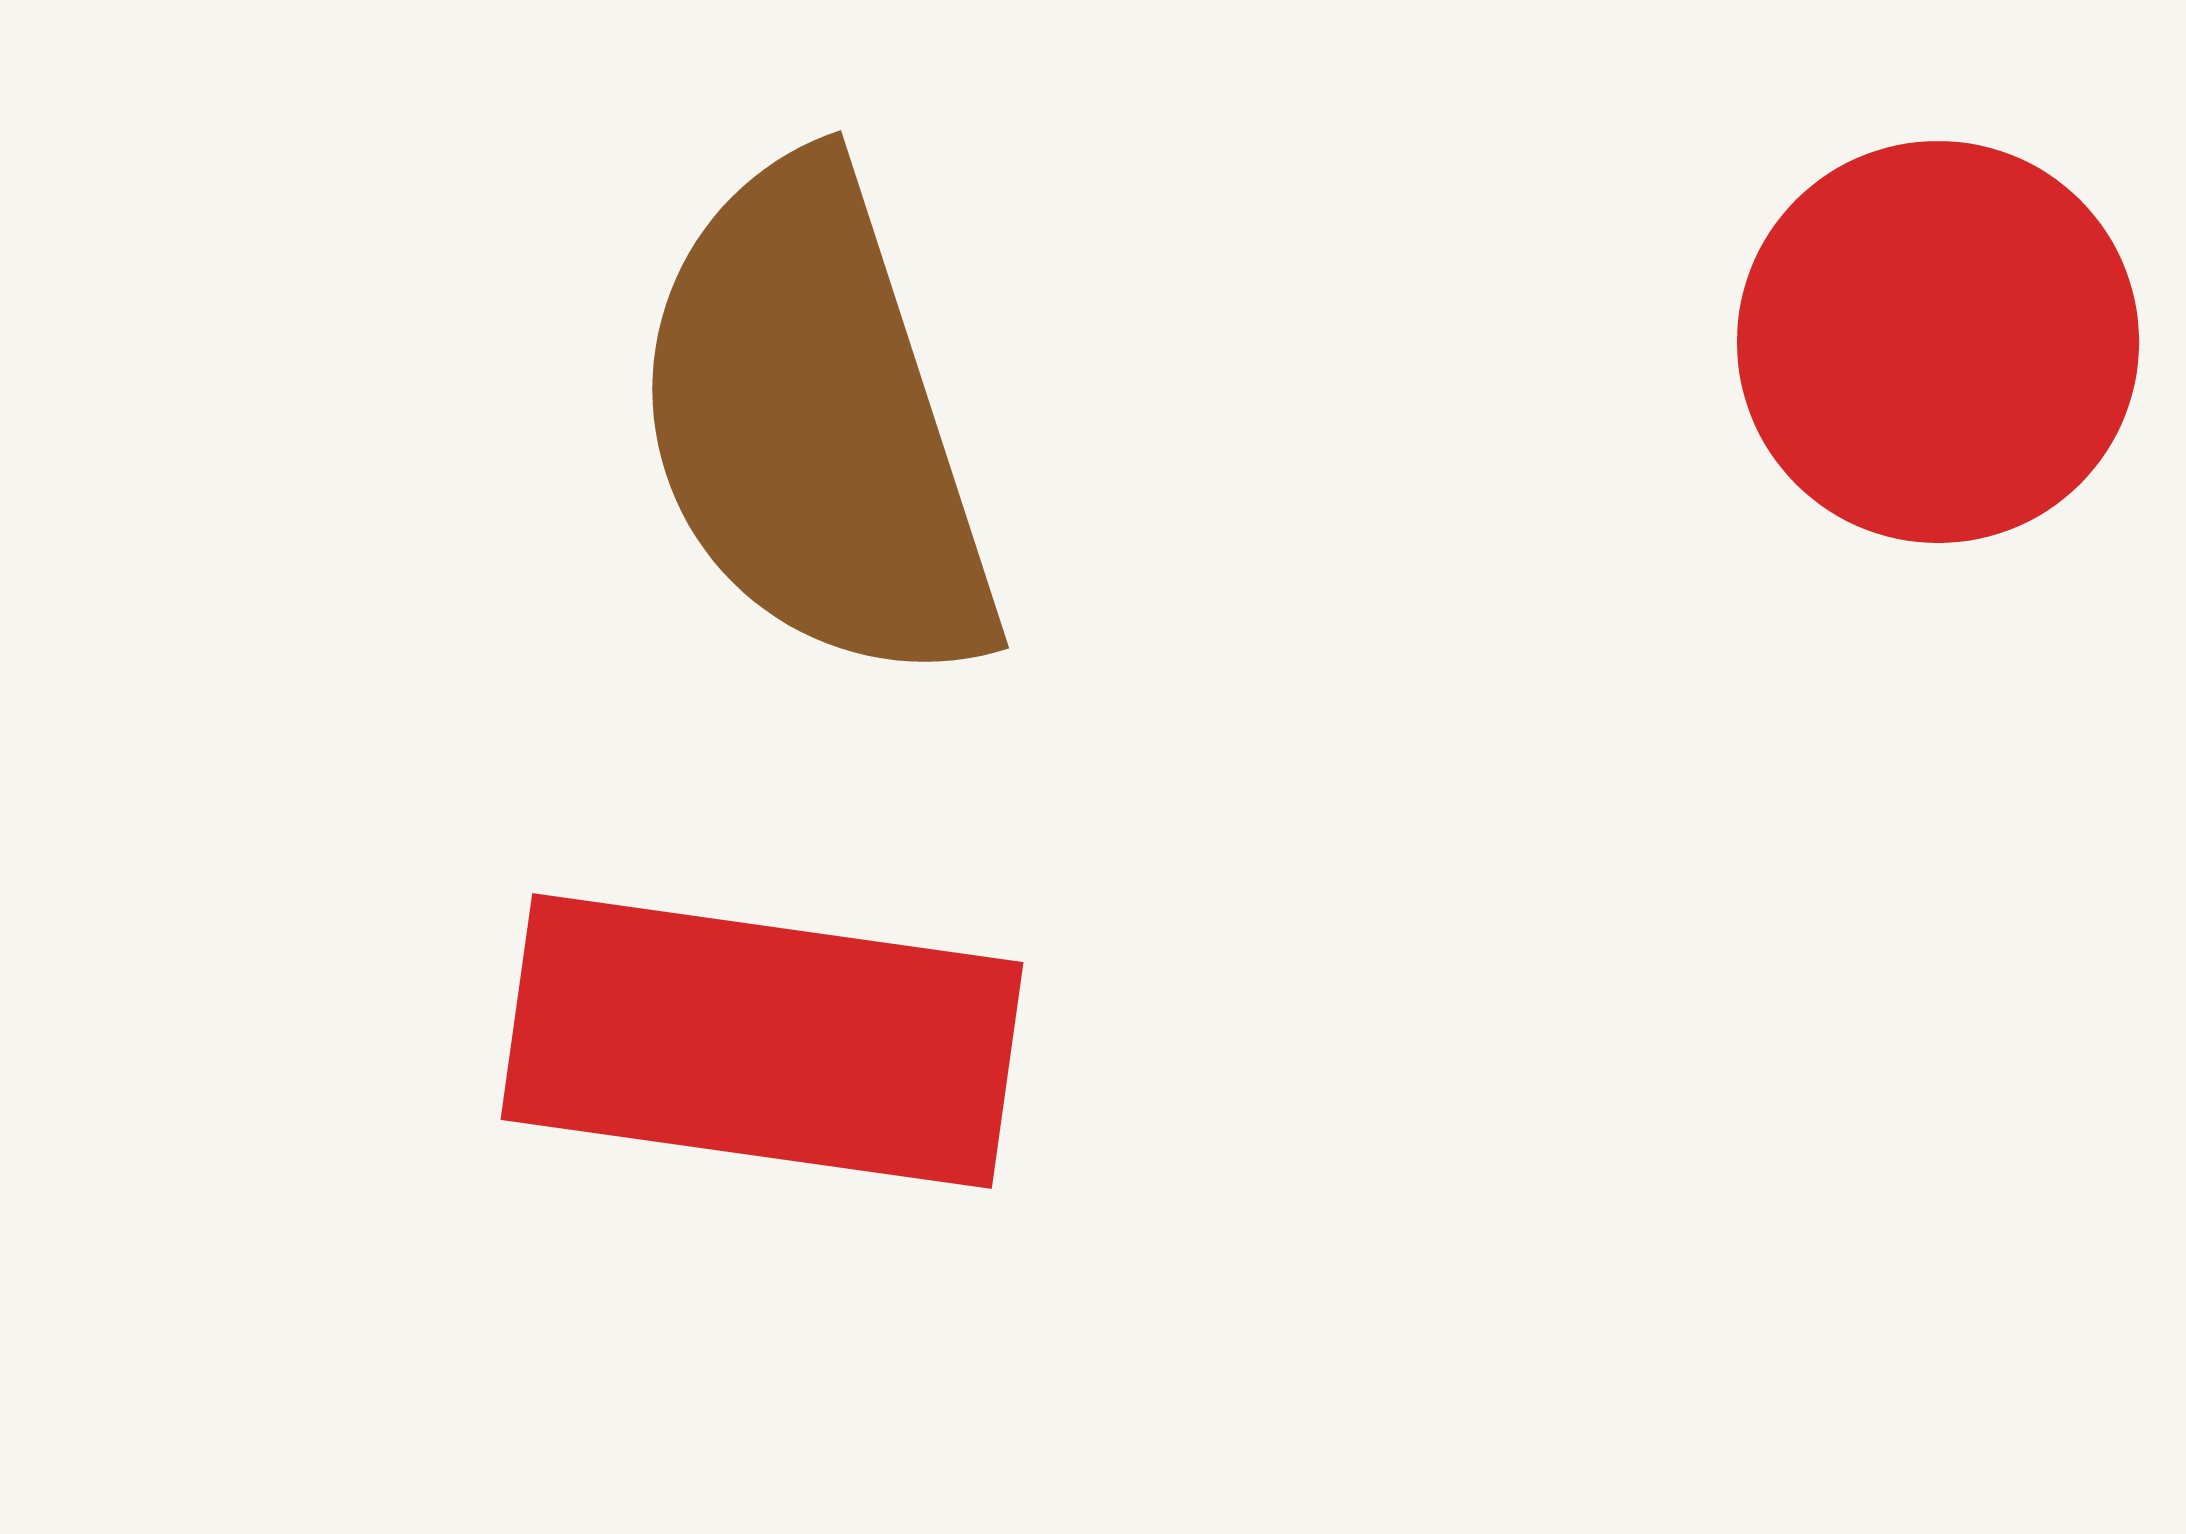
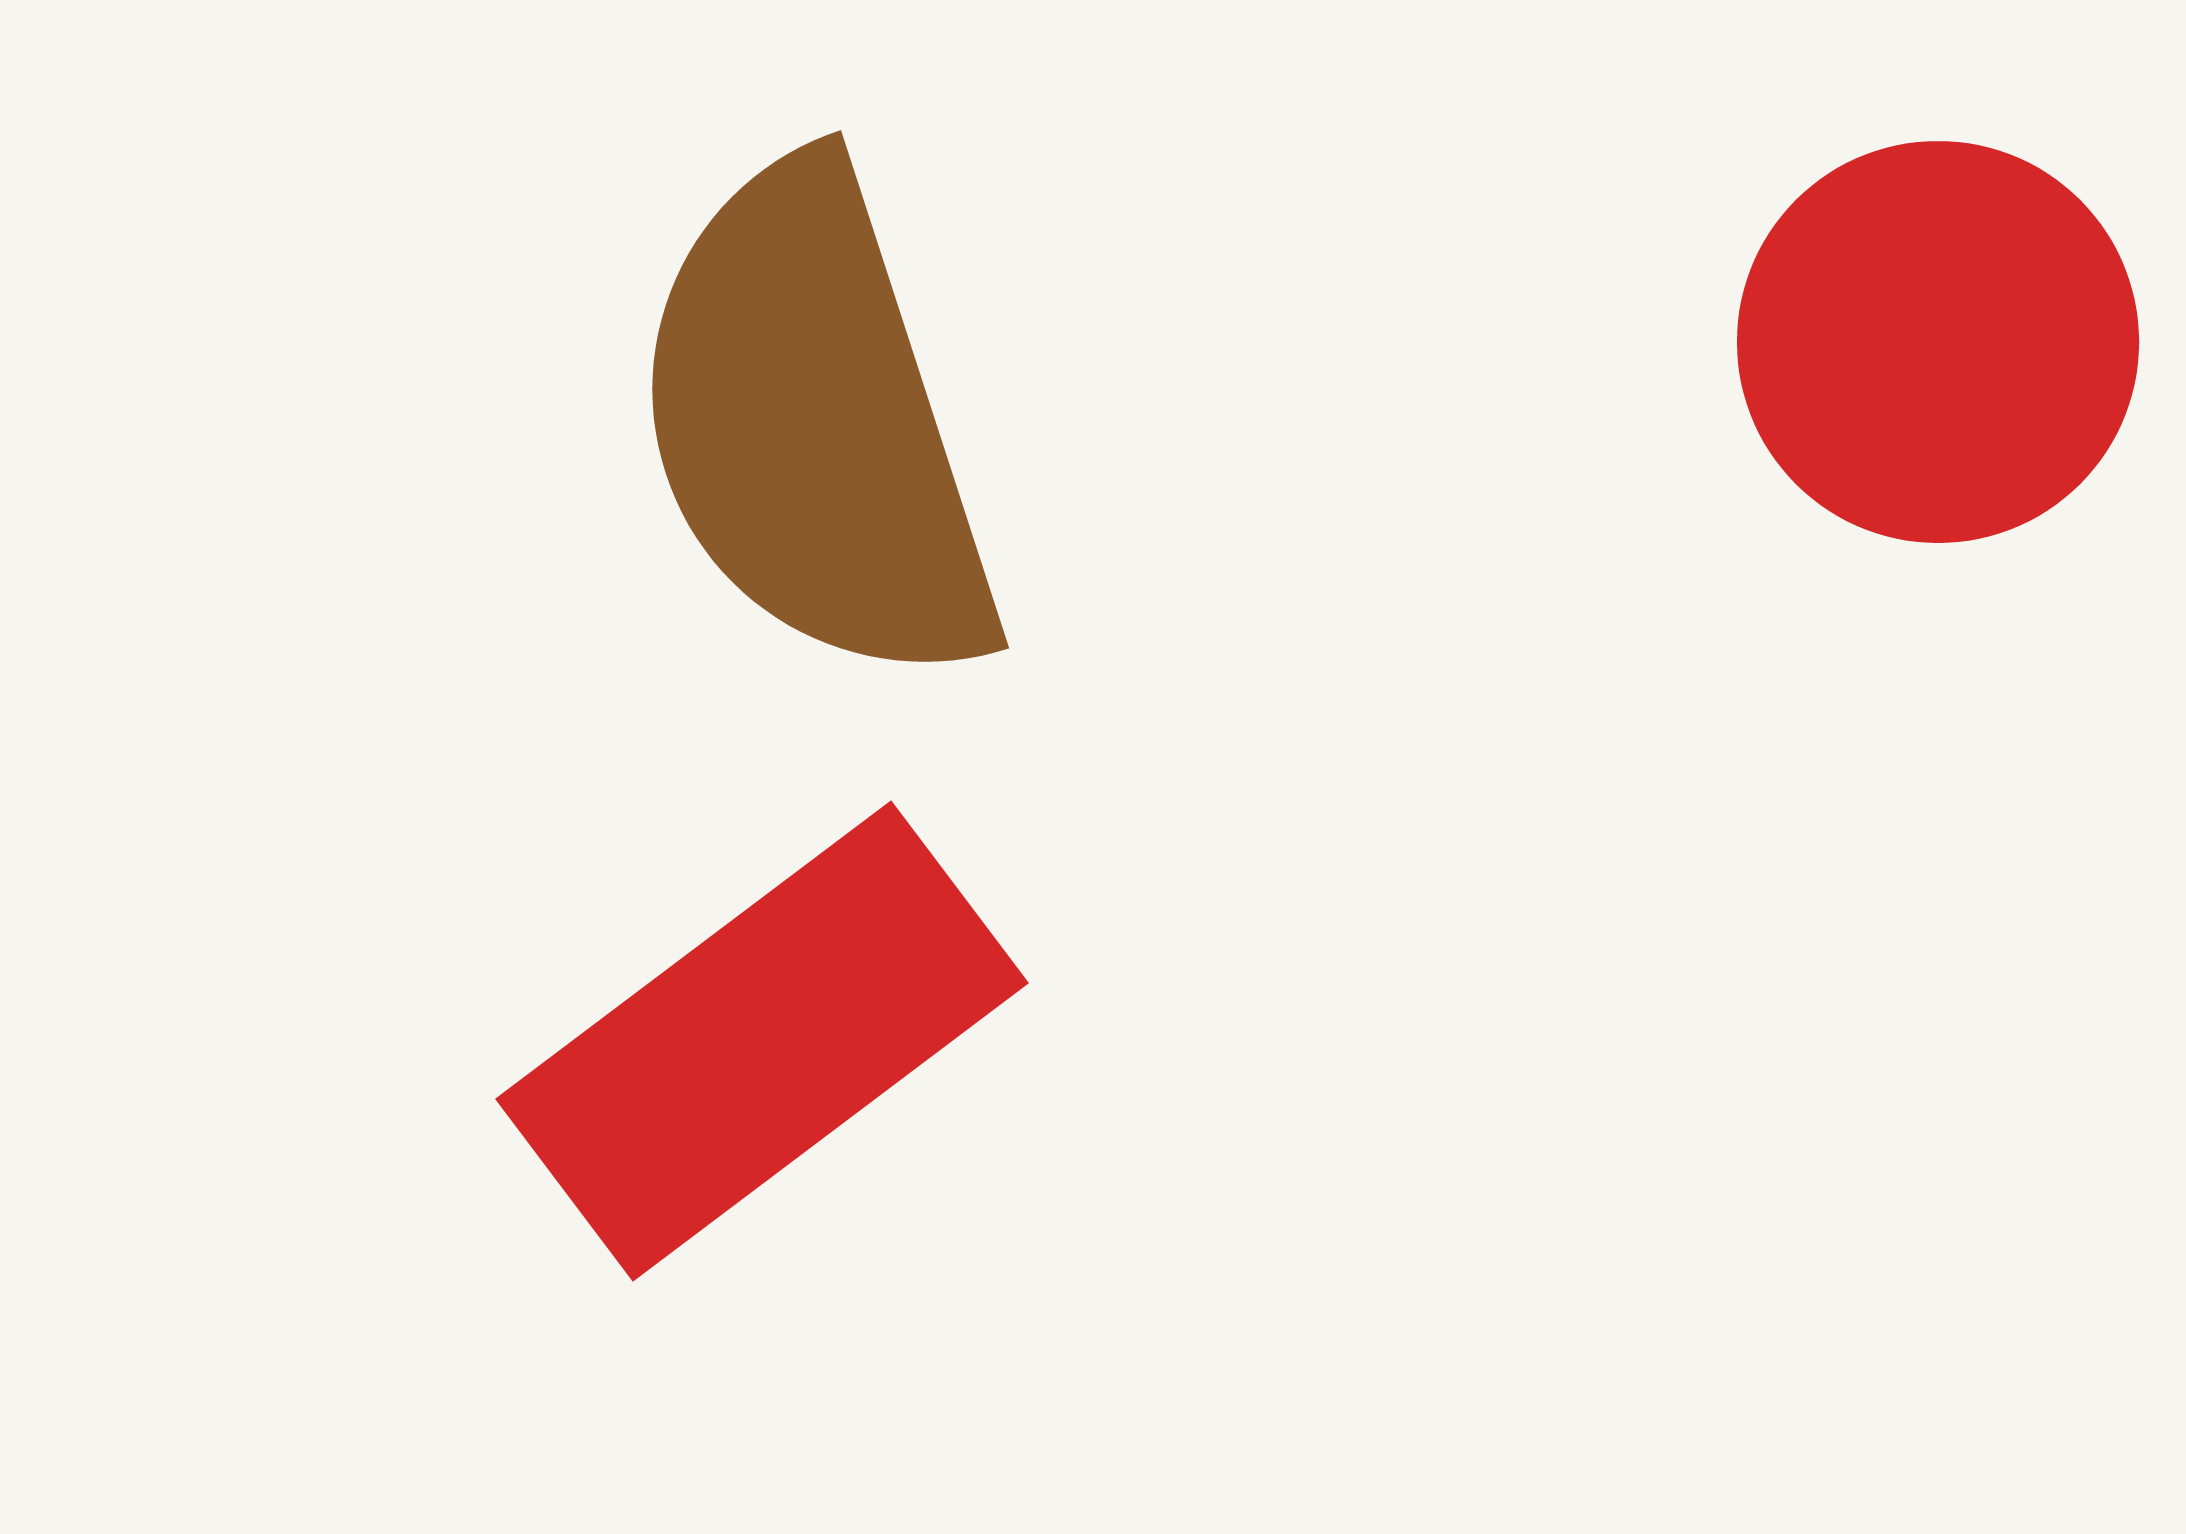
red rectangle: rotated 45 degrees counterclockwise
